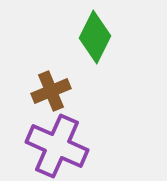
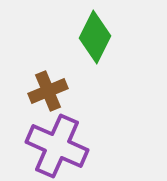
brown cross: moved 3 px left
